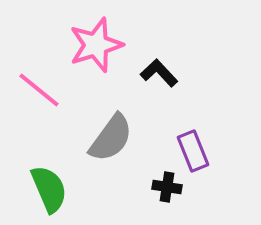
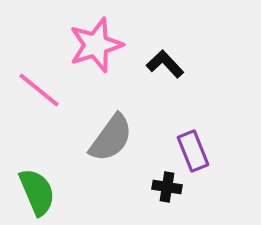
black L-shape: moved 6 px right, 9 px up
green semicircle: moved 12 px left, 3 px down
